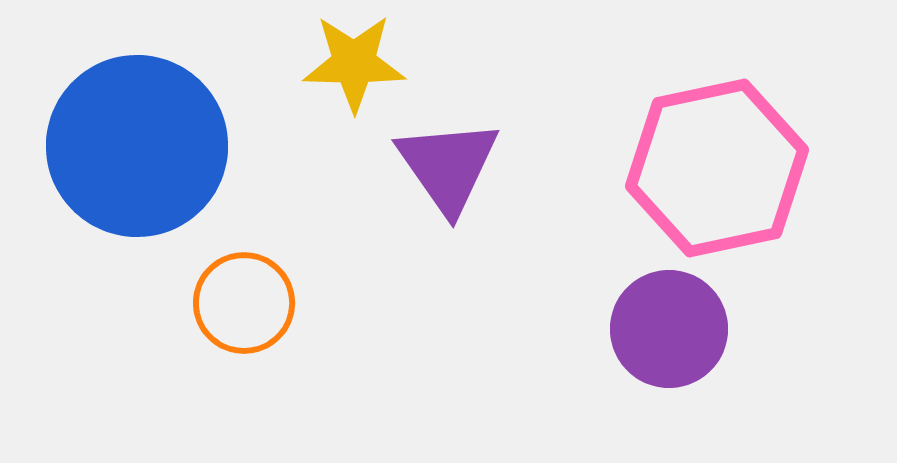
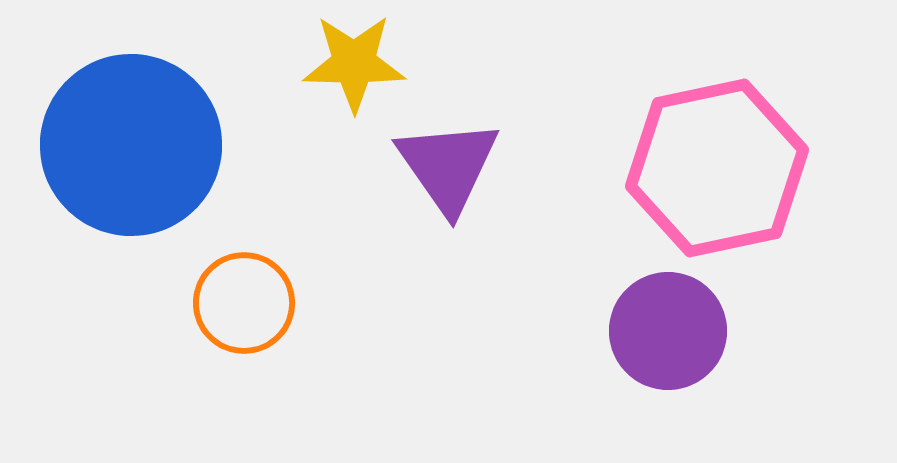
blue circle: moved 6 px left, 1 px up
purple circle: moved 1 px left, 2 px down
